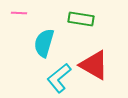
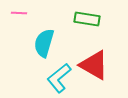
green rectangle: moved 6 px right
